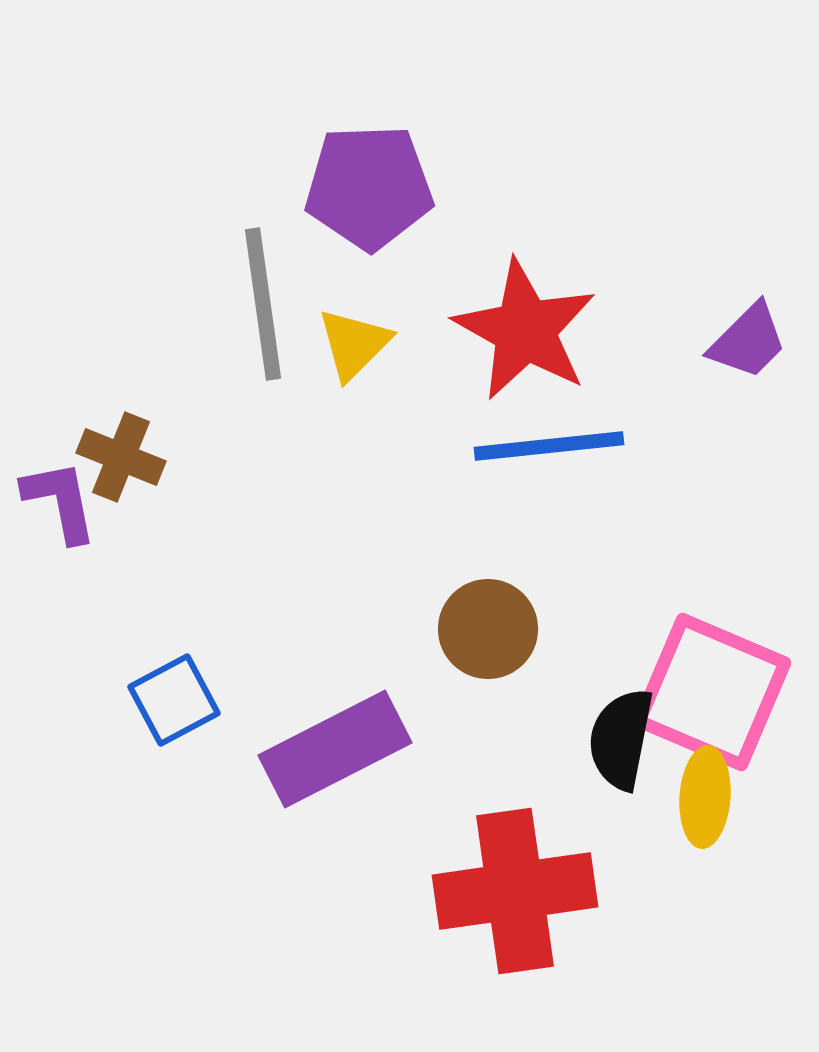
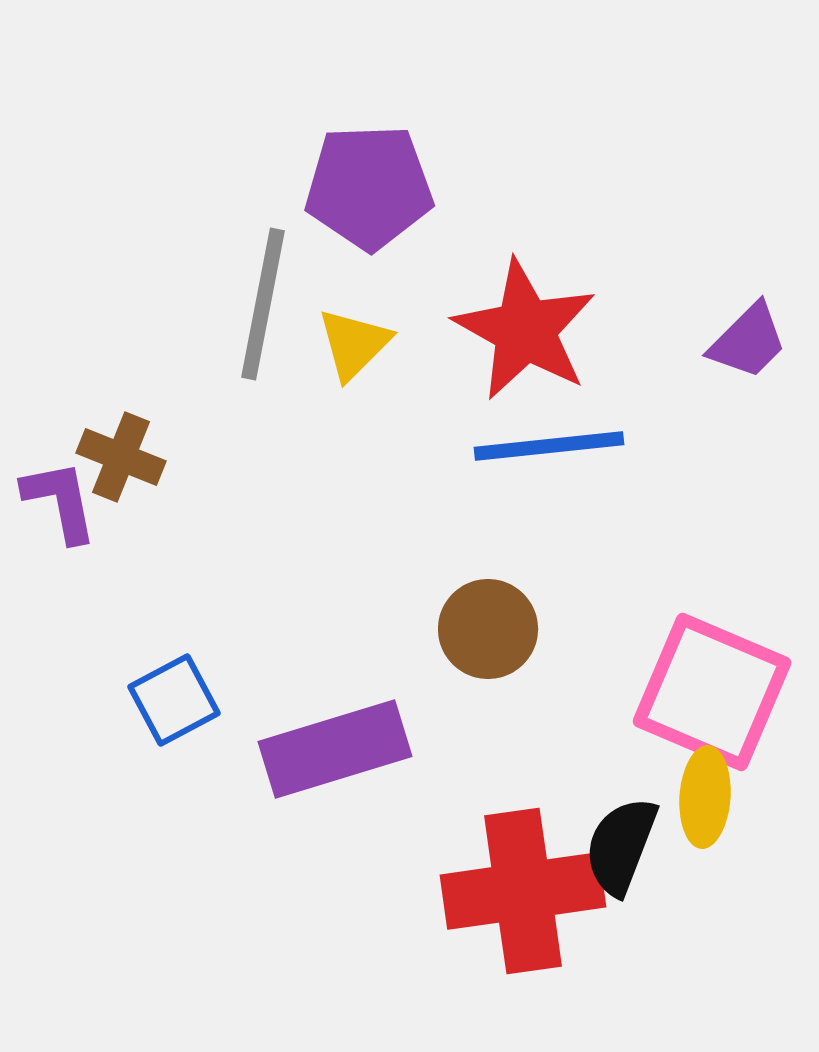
gray line: rotated 19 degrees clockwise
black semicircle: moved 107 px down; rotated 10 degrees clockwise
purple rectangle: rotated 10 degrees clockwise
red cross: moved 8 px right
